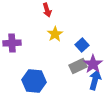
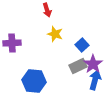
yellow star: rotated 21 degrees counterclockwise
